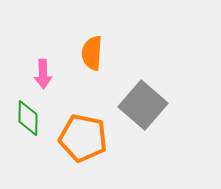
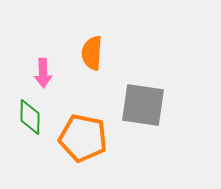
pink arrow: moved 1 px up
gray square: rotated 33 degrees counterclockwise
green diamond: moved 2 px right, 1 px up
